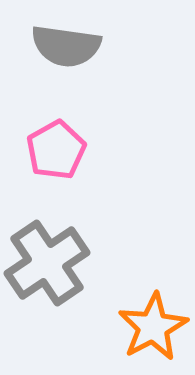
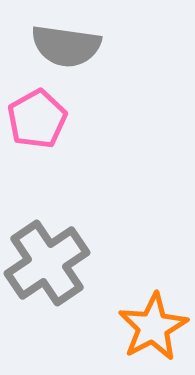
pink pentagon: moved 19 px left, 31 px up
